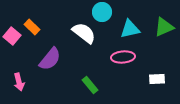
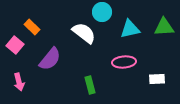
green triangle: rotated 20 degrees clockwise
pink square: moved 3 px right, 9 px down
pink ellipse: moved 1 px right, 5 px down
green rectangle: rotated 24 degrees clockwise
